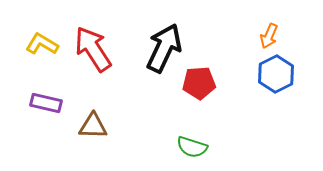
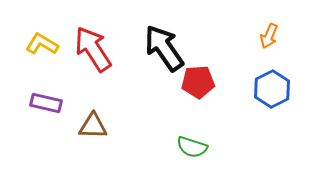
black arrow: rotated 60 degrees counterclockwise
blue hexagon: moved 4 px left, 15 px down
red pentagon: moved 1 px left, 1 px up
